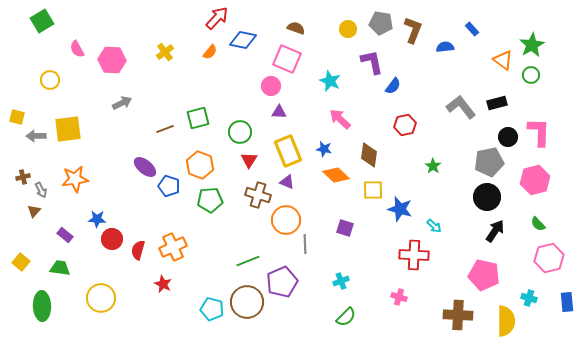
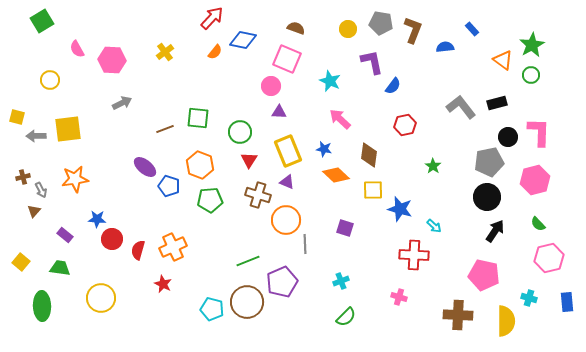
red arrow at (217, 18): moved 5 px left
orange semicircle at (210, 52): moved 5 px right
green square at (198, 118): rotated 20 degrees clockwise
